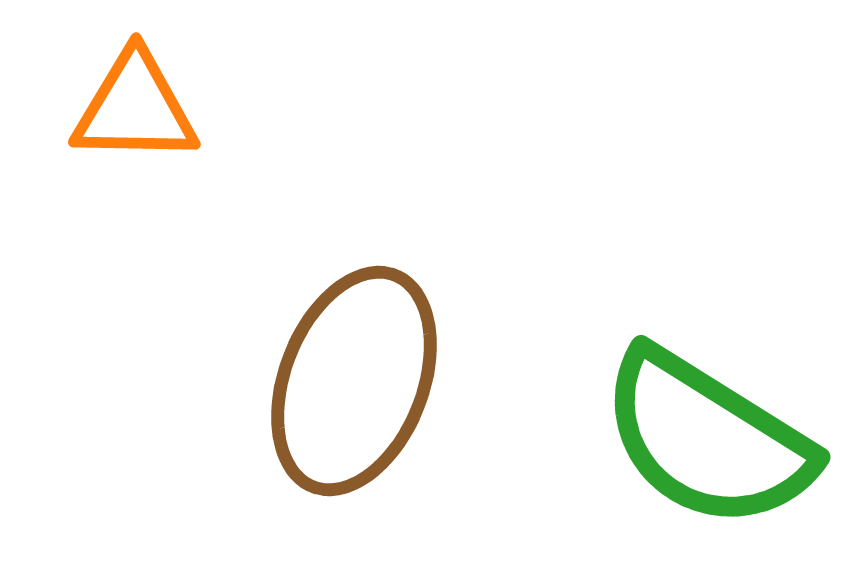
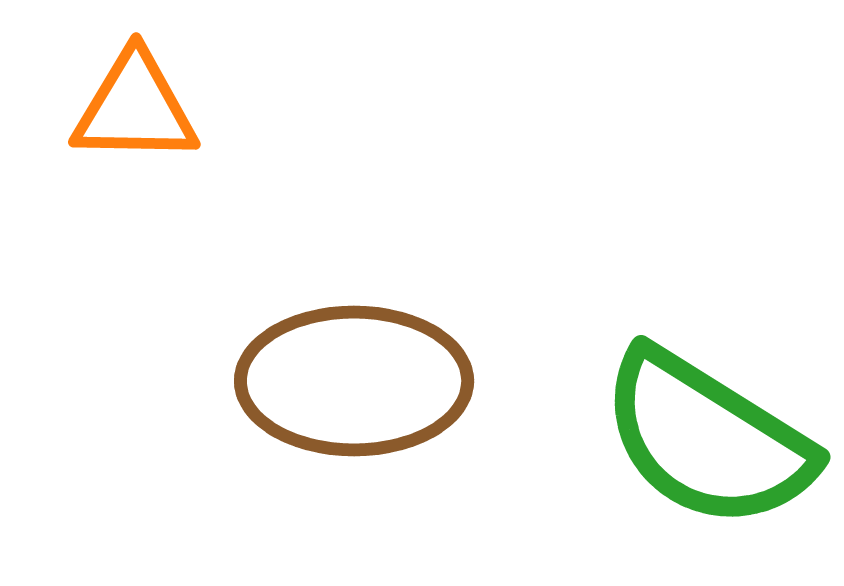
brown ellipse: rotated 69 degrees clockwise
